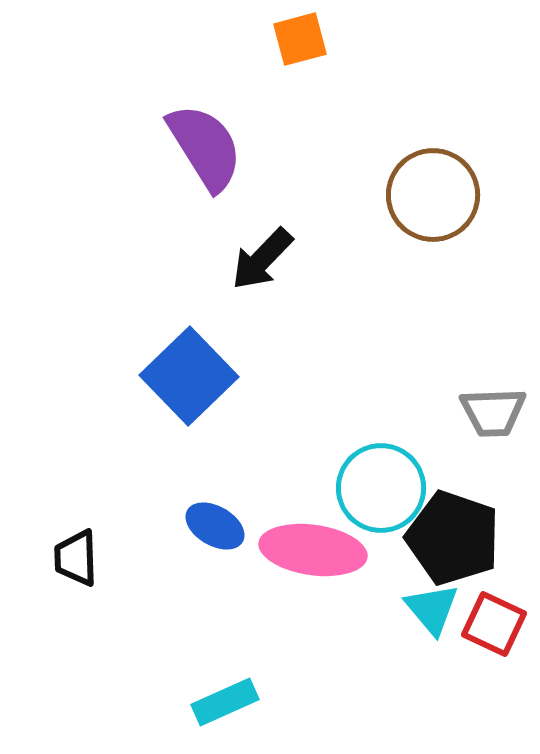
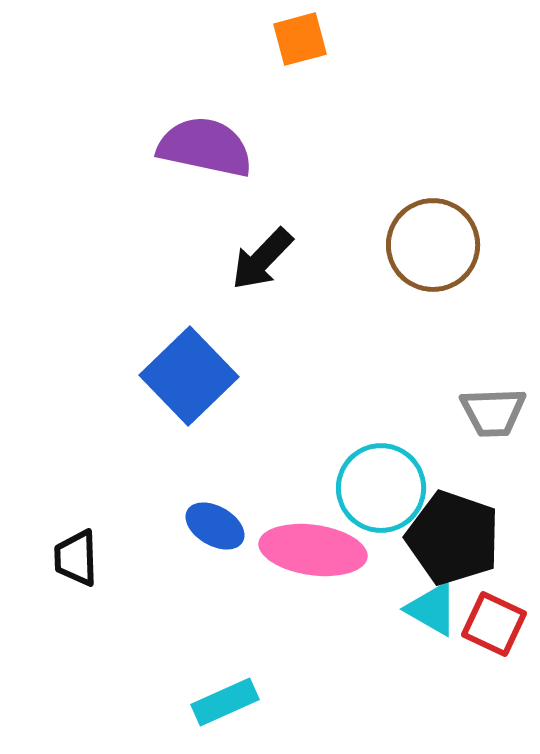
purple semicircle: rotated 46 degrees counterclockwise
brown circle: moved 50 px down
cyan triangle: rotated 20 degrees counterclockwise
